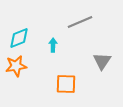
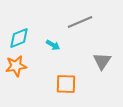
cyan arrow: rotated 120 degrees clockwise
